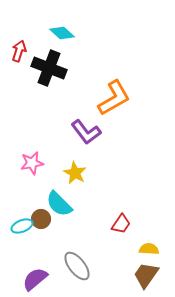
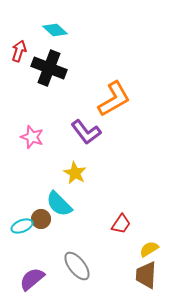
cyan diamond: moved 7 px left, 3 px up
orange L-shape: moved 1 px down
pink star: moved 26 px up; rotated 30 degrees clockwise
yellow semicircle: rotated 36 degrees counterclockwise
brown trapezoid: rotated 32 degrees counterclockwise
purple semicircle: moved 3 px left
